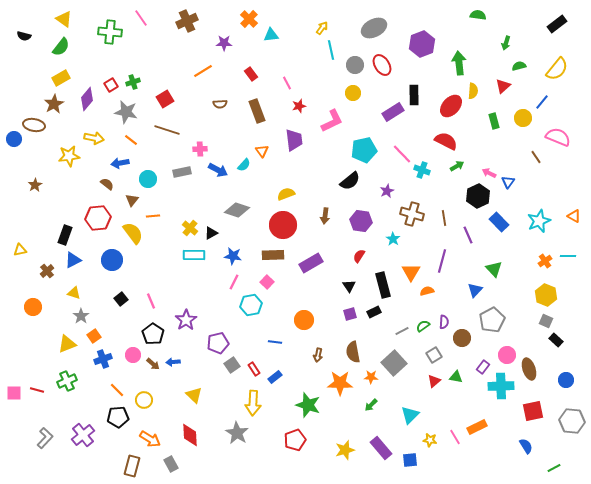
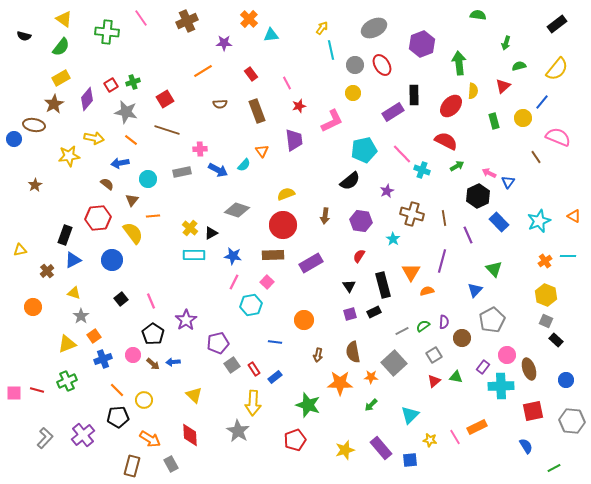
green cross at (110, 32): moved 3 px left
gray star at (237, 433): moved 1 px right, 2 px up
